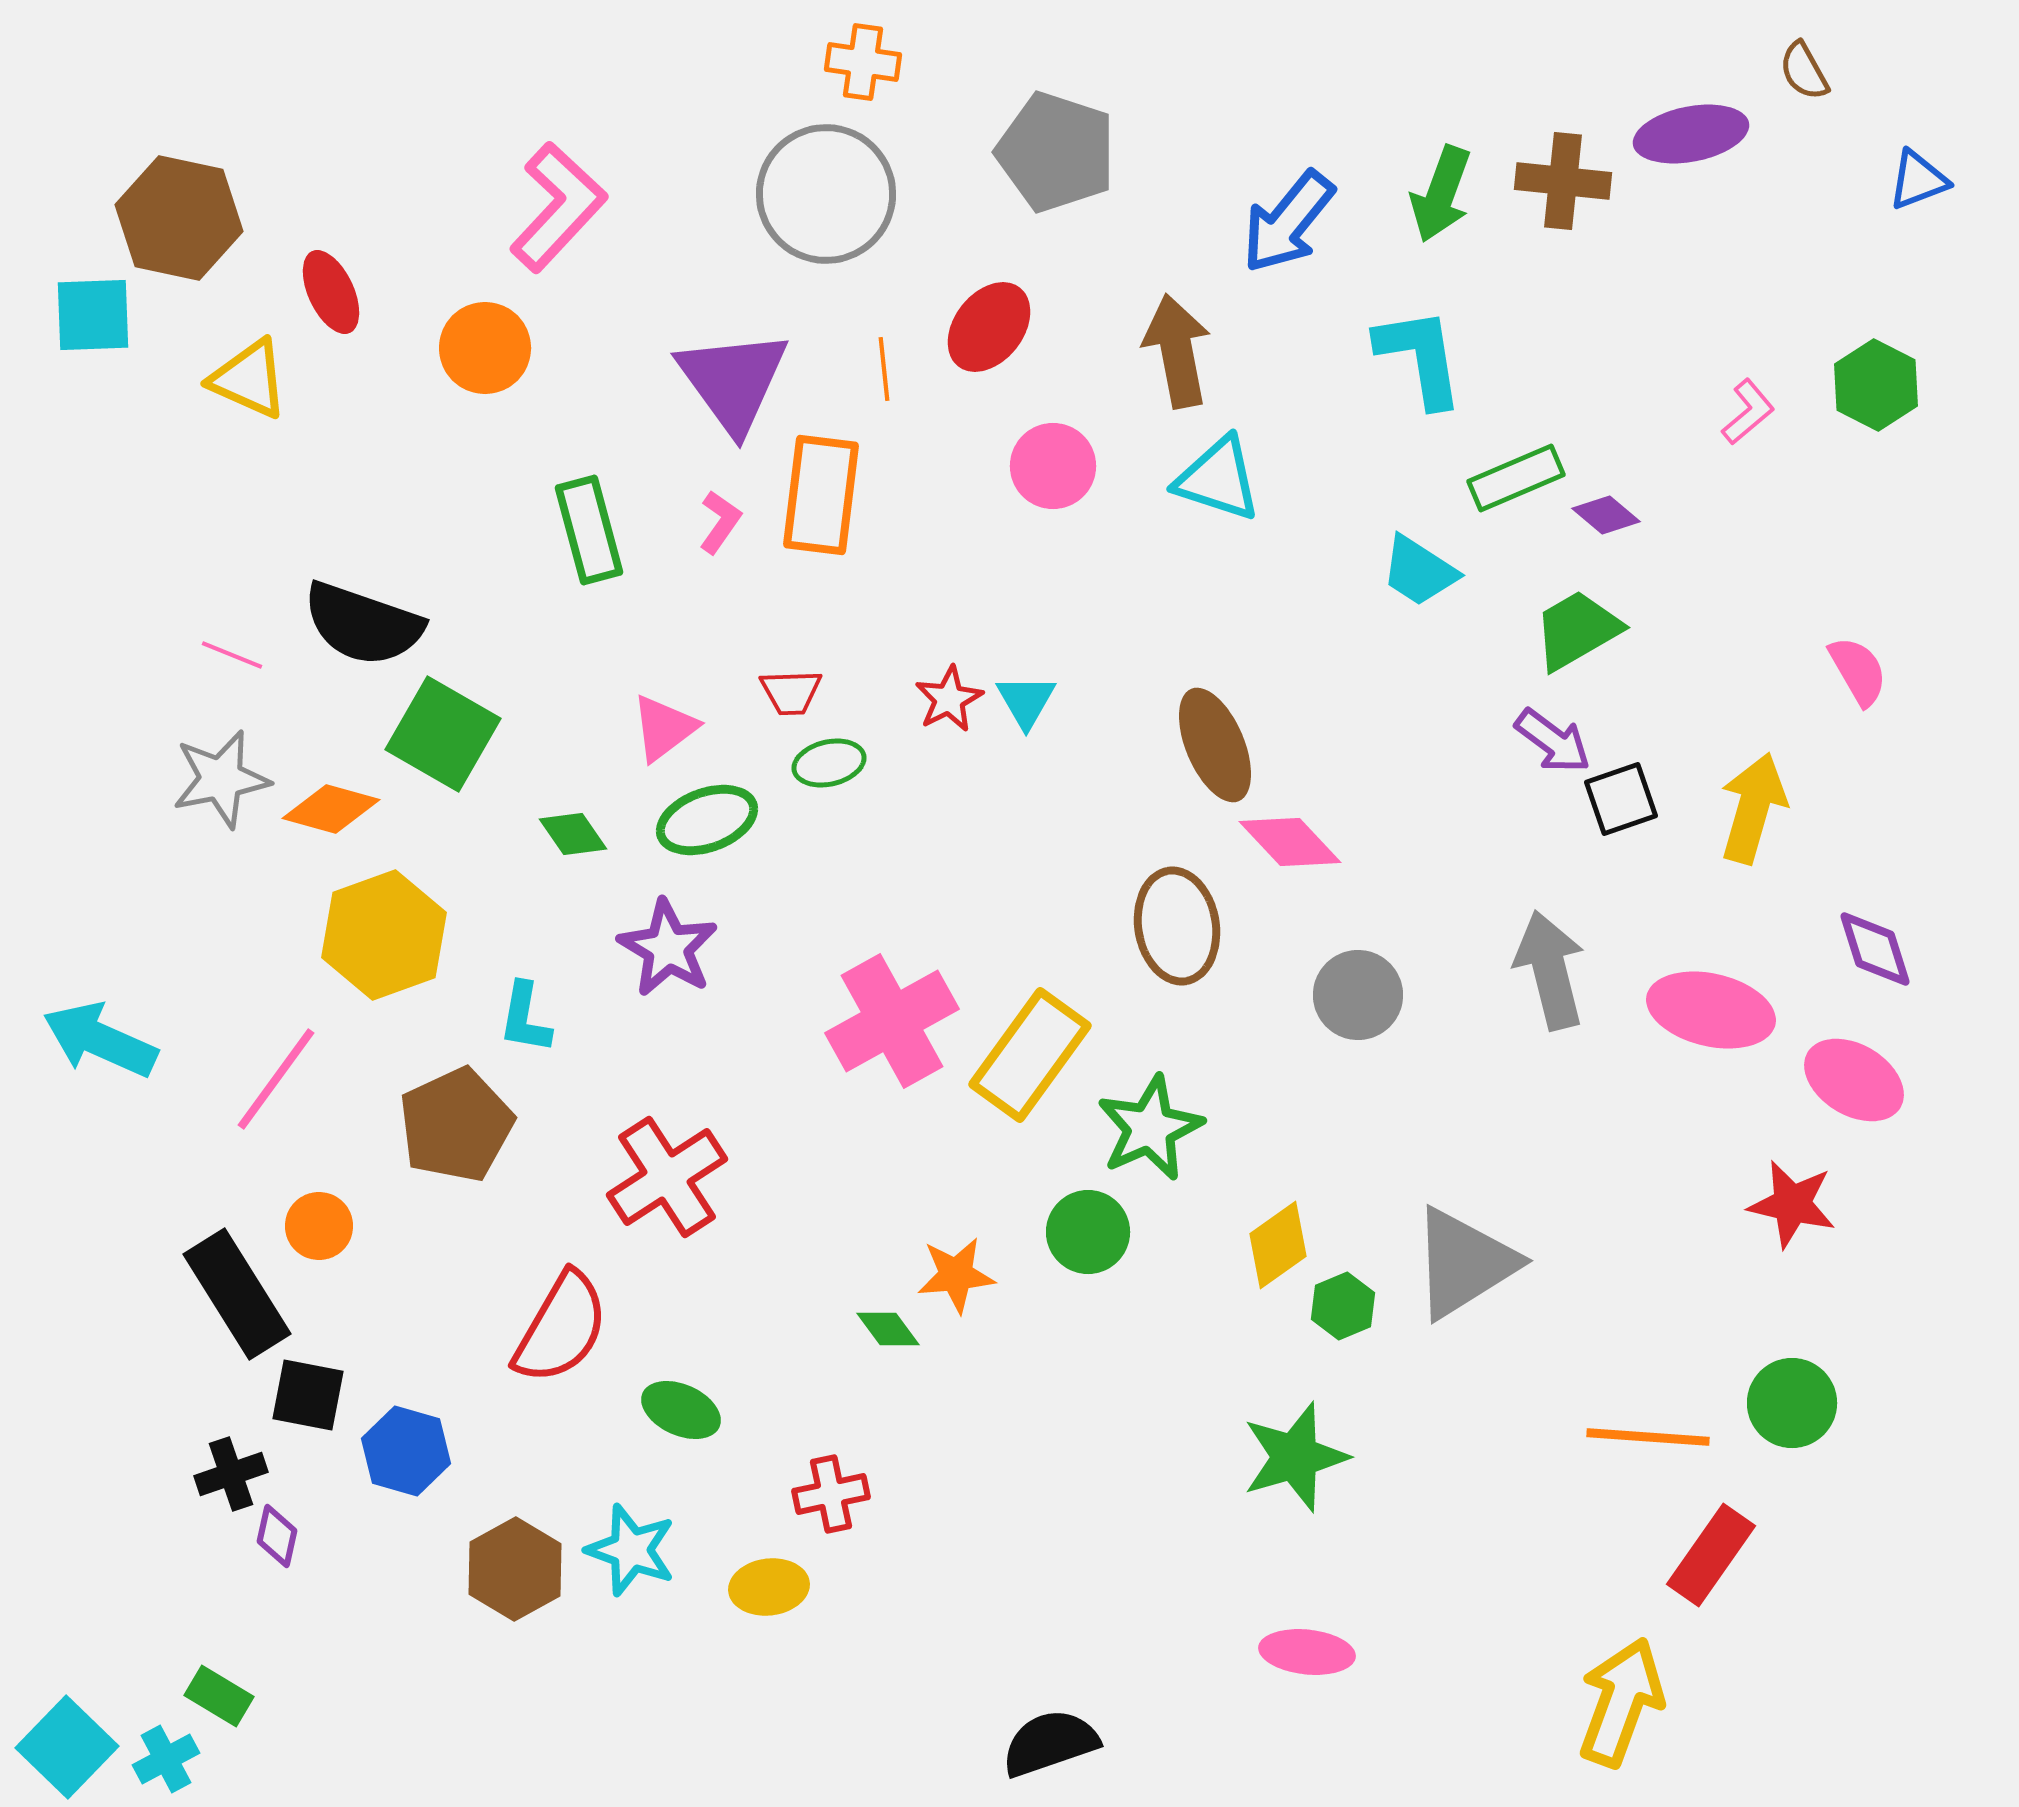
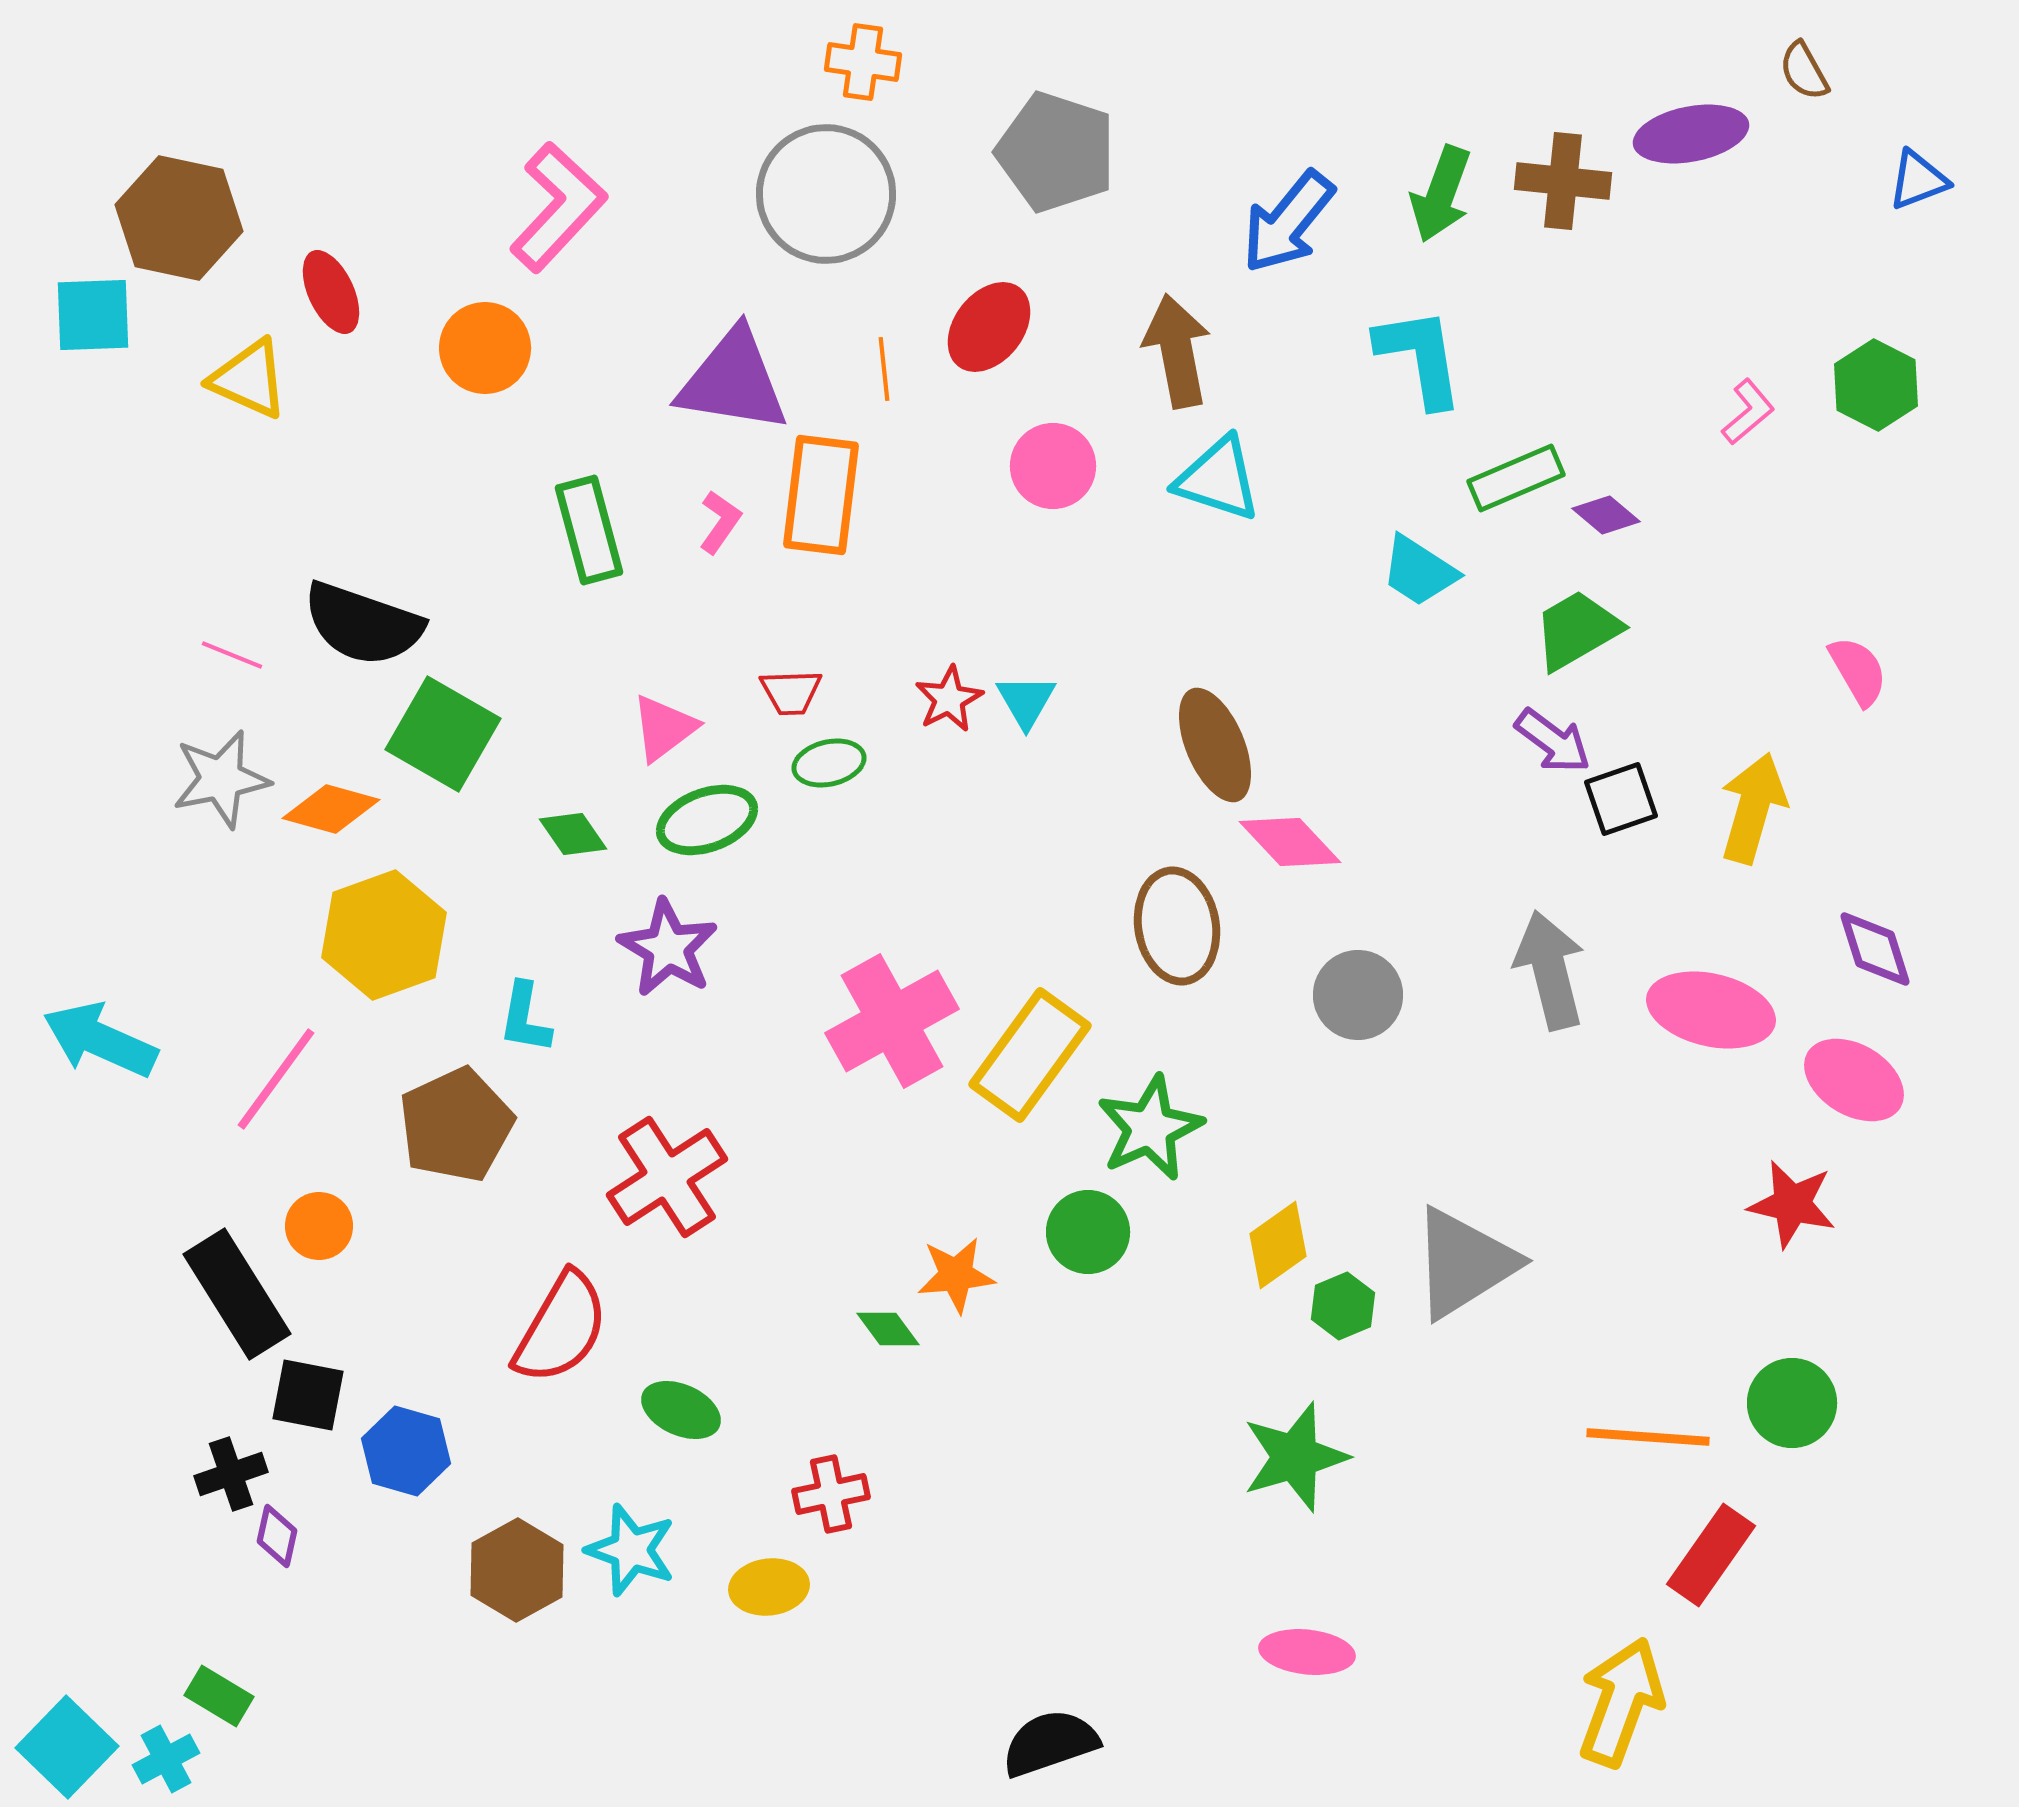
purple triangle at (733, 381): rotated 45 degrees counterclockwise
brown hexagon at (515, 1569): moved 2 px right, 1 px down
